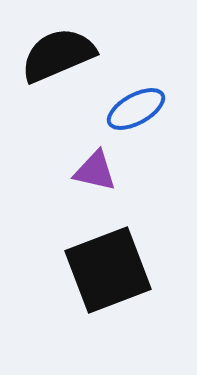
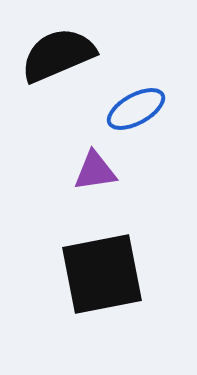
purple triangle: rotated 21 degrees counterclockwise
black square: moved 6 px left, 4 px down; rotated 10 degrees clockwise
